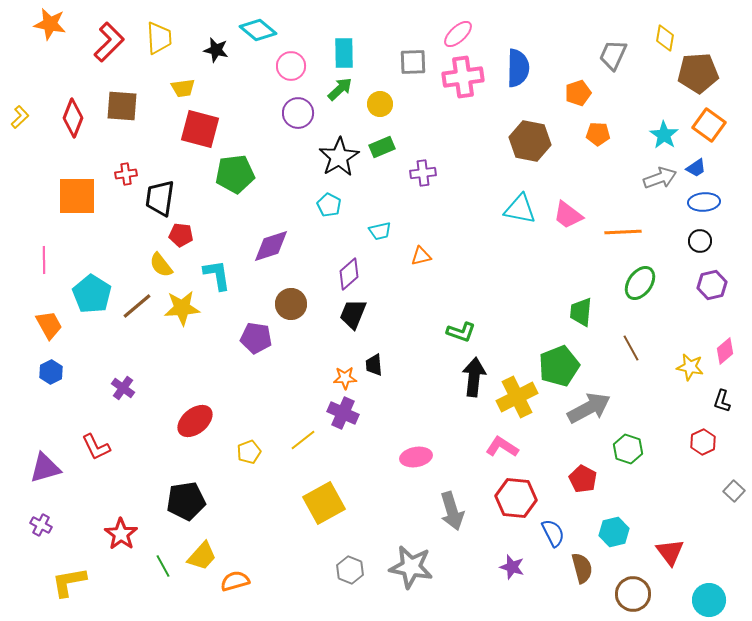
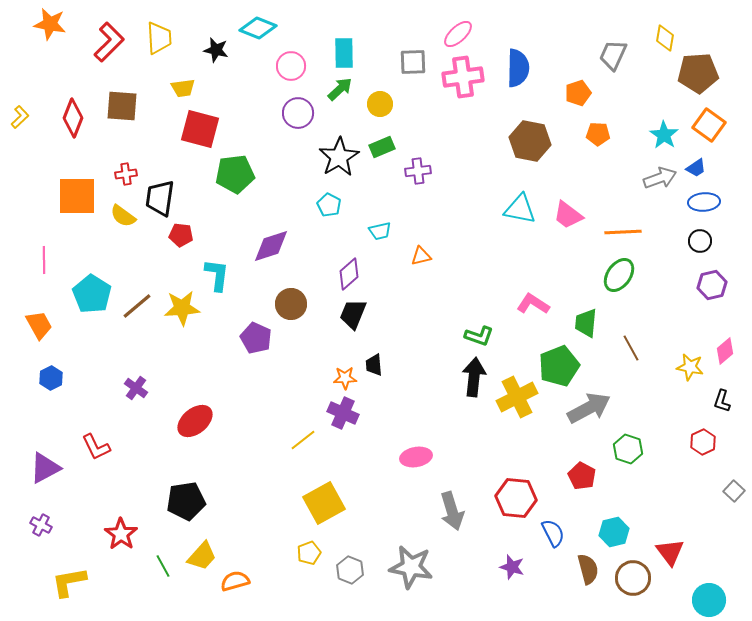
cyan diamond at (258, 30): moved 2 px up; rotated 18 degrees counterclockwise
purple cross at (423, 173): moved 5 px left, 2 px up
yellow semicircle at (161, 265): moved 38 px left, 49 px up; rotated 16 degrees counterclockwise
cyan L-shape at (217, 275): rotated 16 degrees clockwise
green ellipse at (640, 283): moved 21 px left, 8 px up
green trapezoid at (581, 312): moved 5 px right, 11 px down
orange trapezoid at (49, 325): moved 10 px left
green L-shape at (461, 332): moved 18 px right, 4 px down
purple pentagon at (256, 338): rotated 16 degrees clockwise
blue hexagon at (51, 372): moved 6 px down
purple cross at (123, 388): moved 13 px right
pink L-shape at (502, 447): moved 31 px right, 143 px up
yellow pentagon at (249, 452): moved 60 px right, 101 px down
purple triangle at (45, 468): rotated 12 degrees counterclockwise
red pentagon at (583, 479): moved 1 px left, 3 px up
brown semicircle at (582, 568): moved 6 px right, 1 px down
brown circle at (633, 594): moved 16 px up
